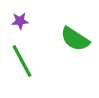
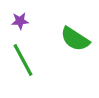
green line: moved 1 px right, 1 px up
